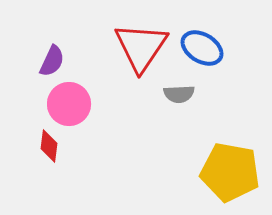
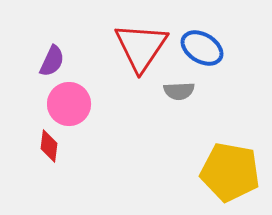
gray semicircle: moved 3 px up
